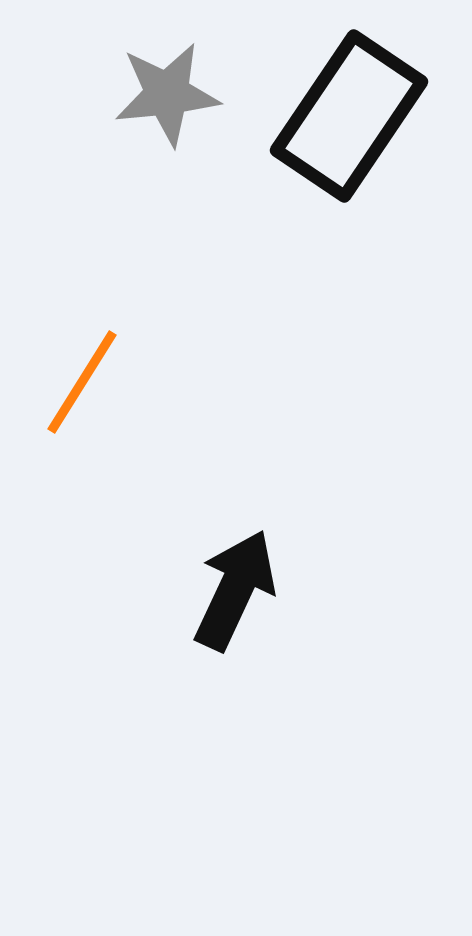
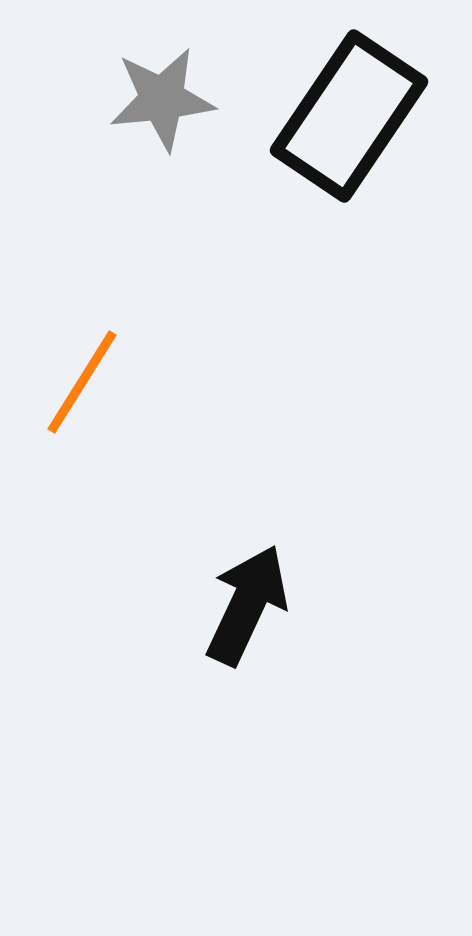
gray star: moved 5 px left, 5 px down
black arrow: moved 12 px right, 15 px down
